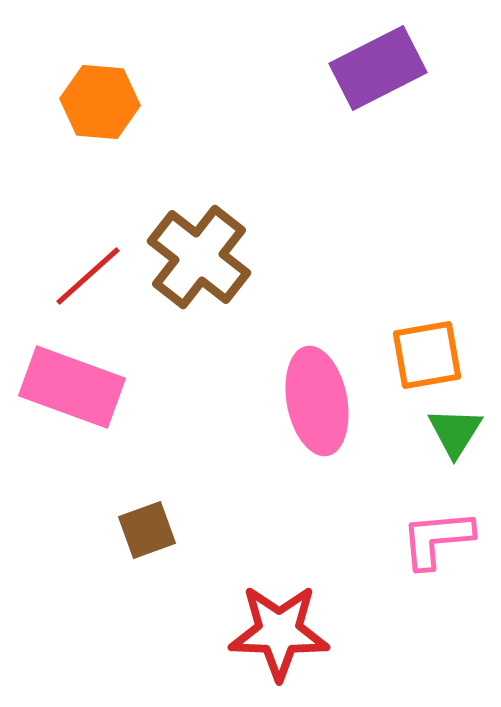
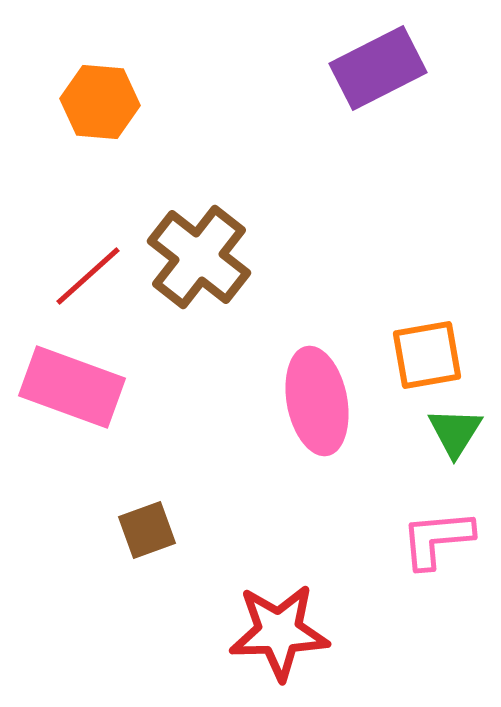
red star: rotated 4 degrees counterclockwise
